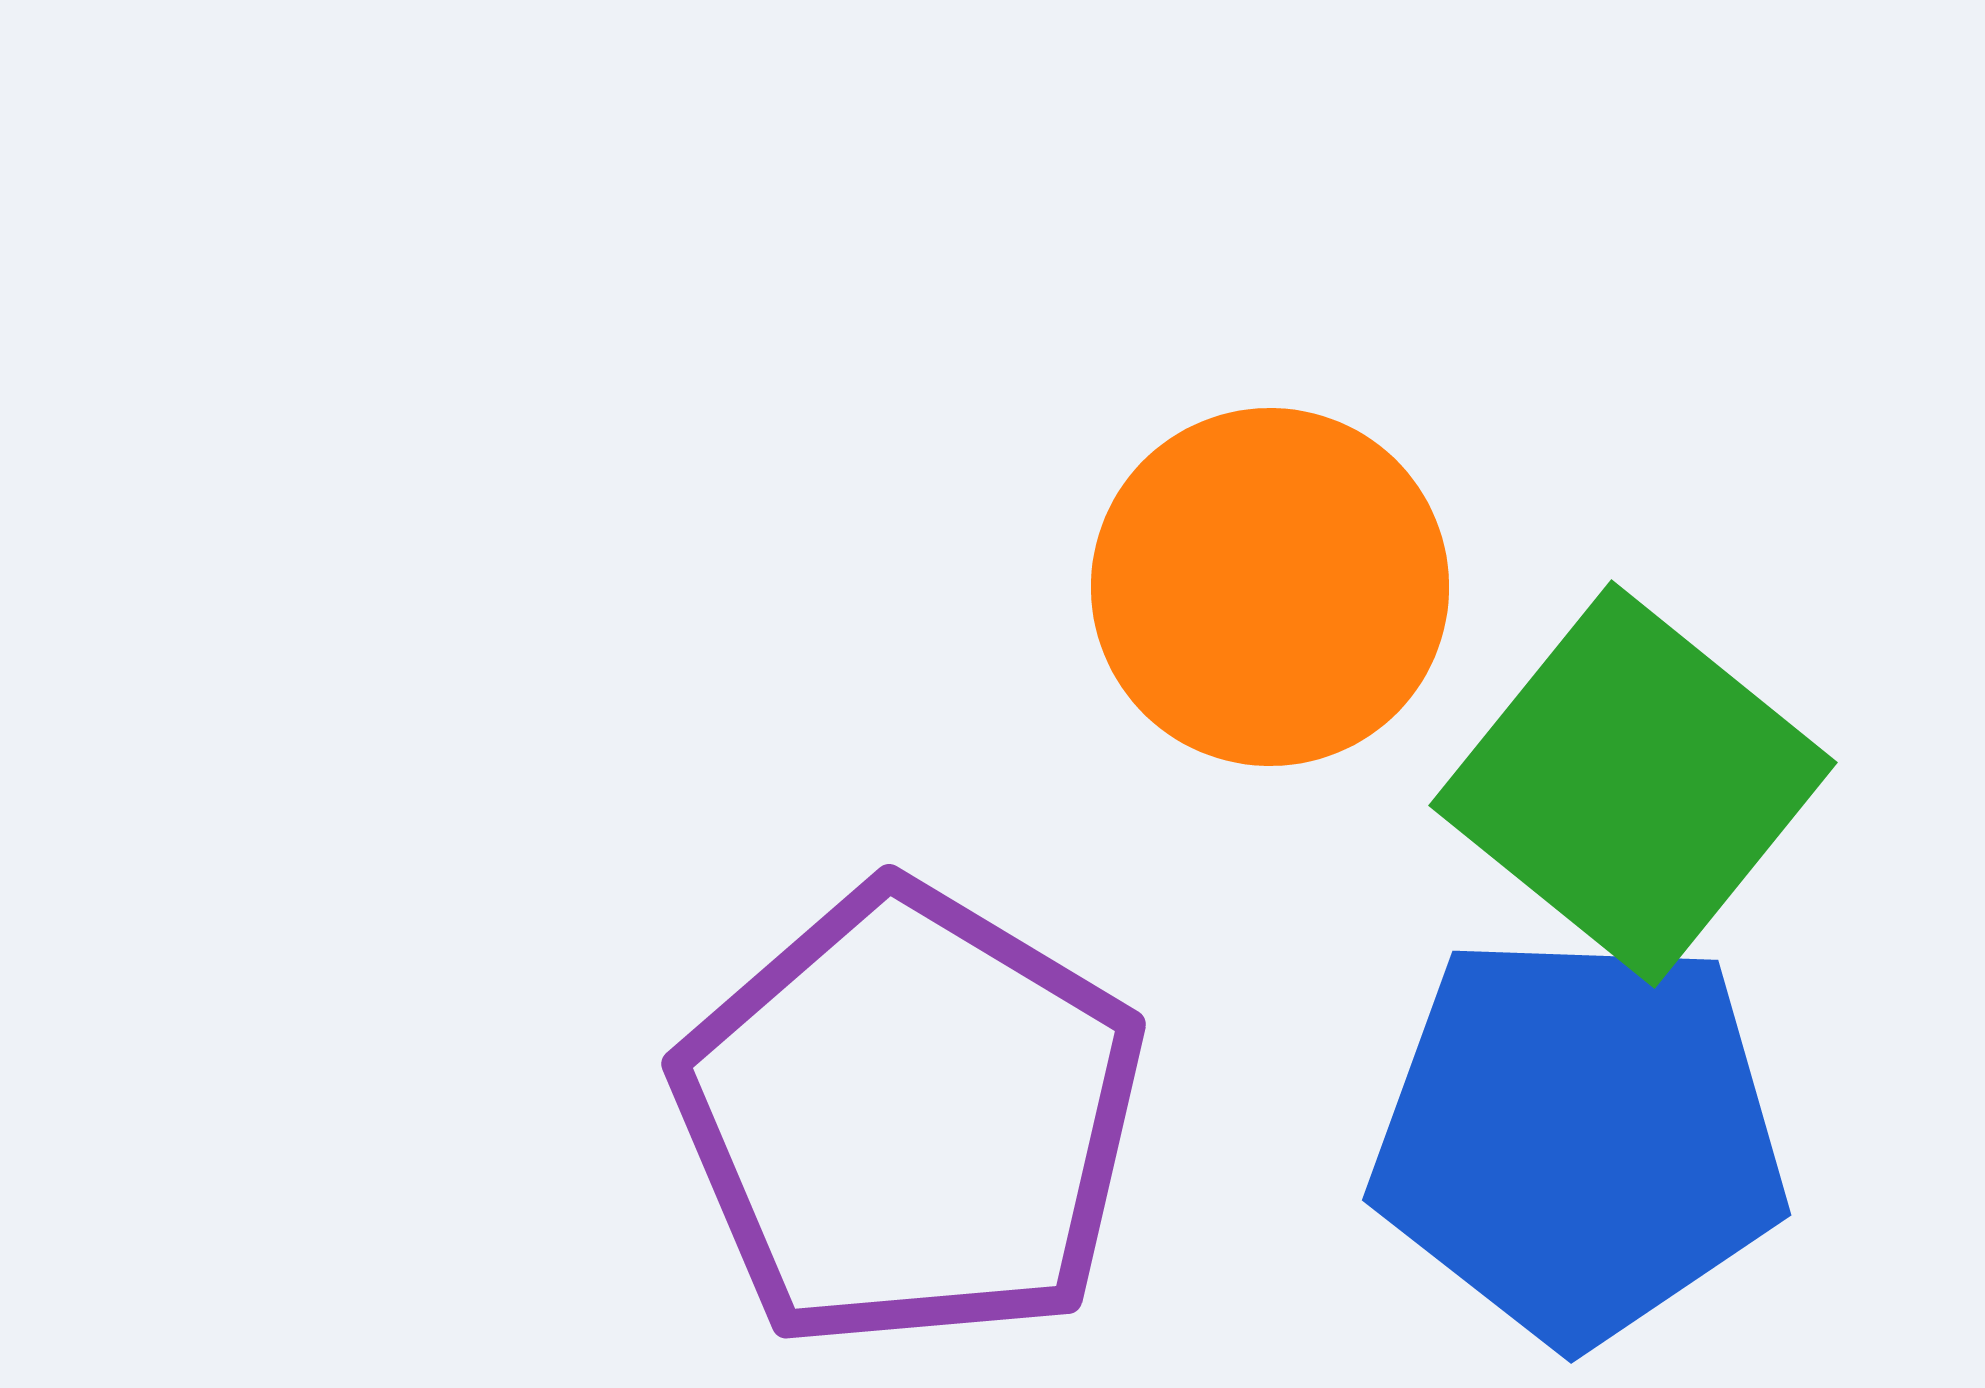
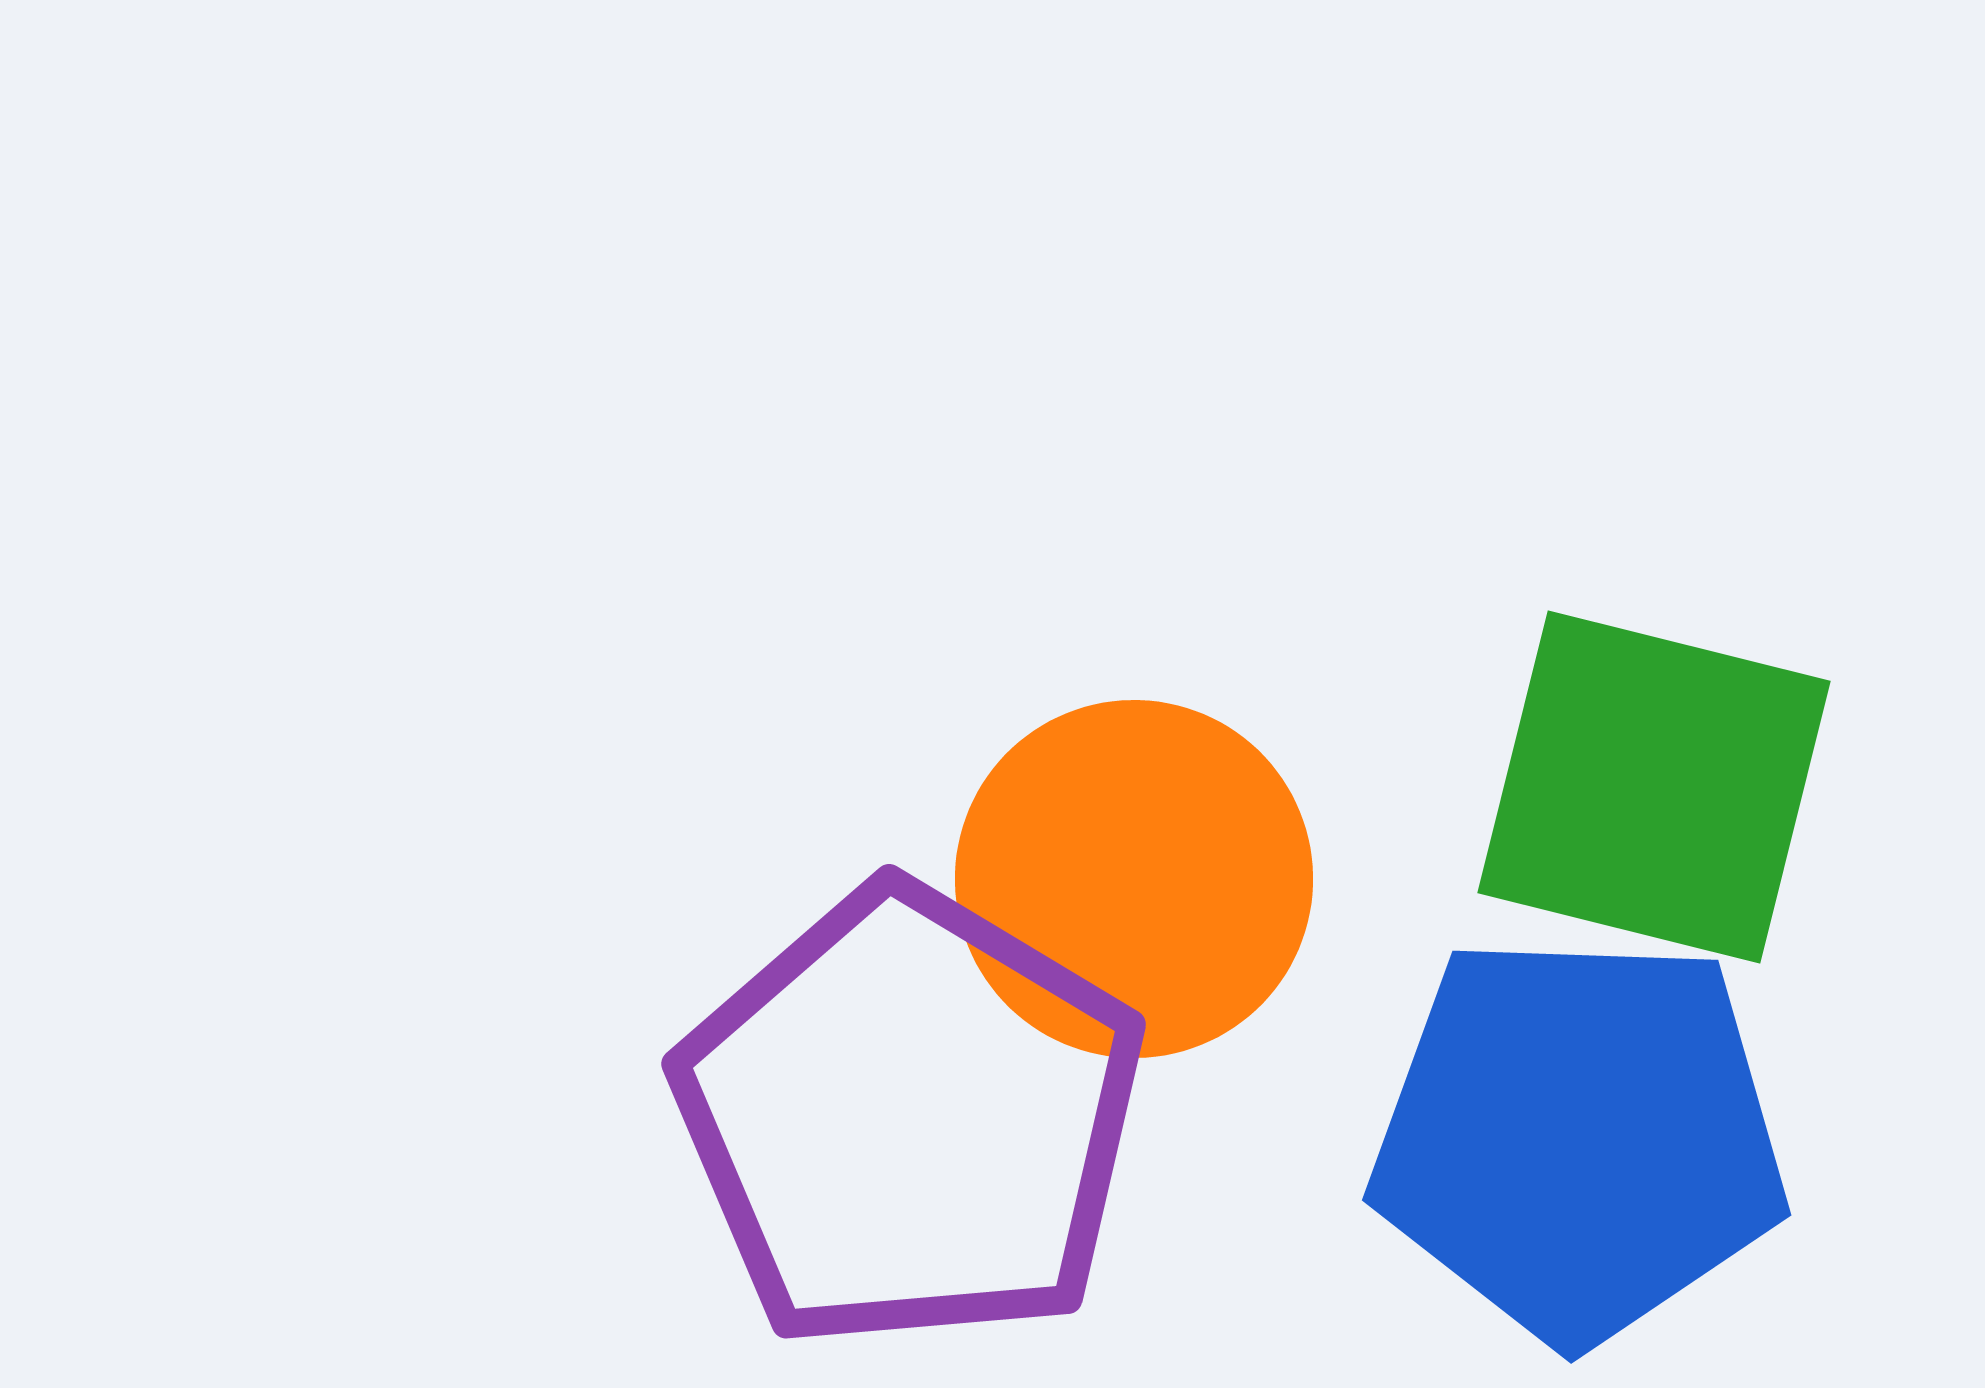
orange circle: moved 136 px left, 292 px down
green square: moved 21 px right, 3 px down; rotated 25 degrees counterclockwise
